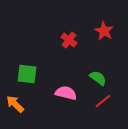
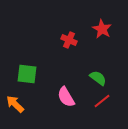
red star: moved 2 px left, 2 px up
red cross: rotated 14 degrees counterclockwise
pink semicircle: moved 4 px down; rotated 135 degrees counterclockwise
red line: moved 1 px left
